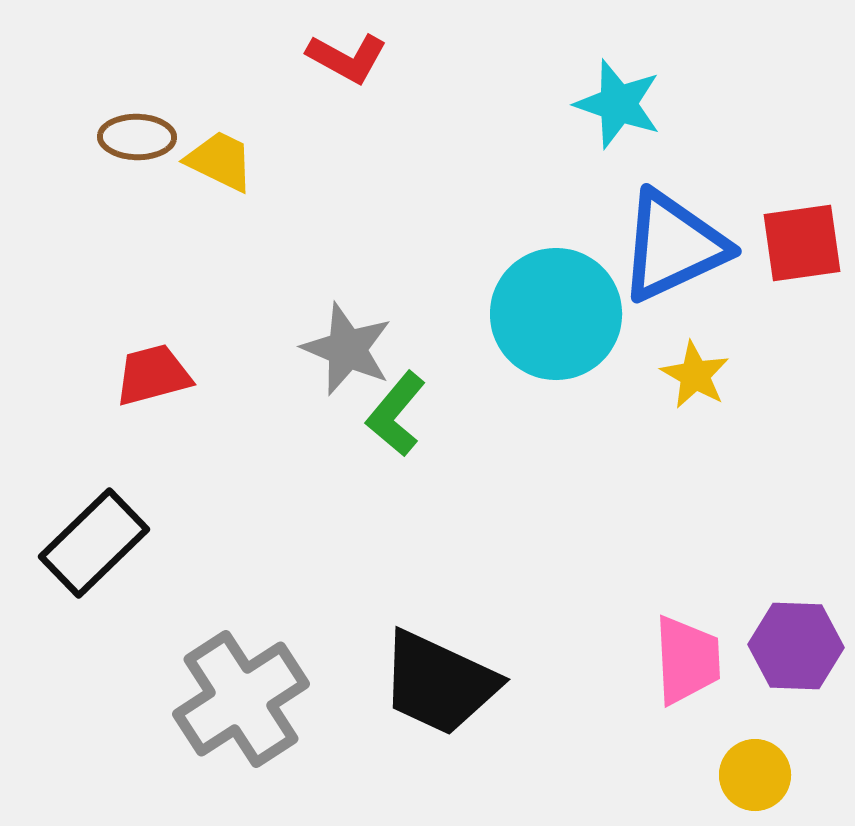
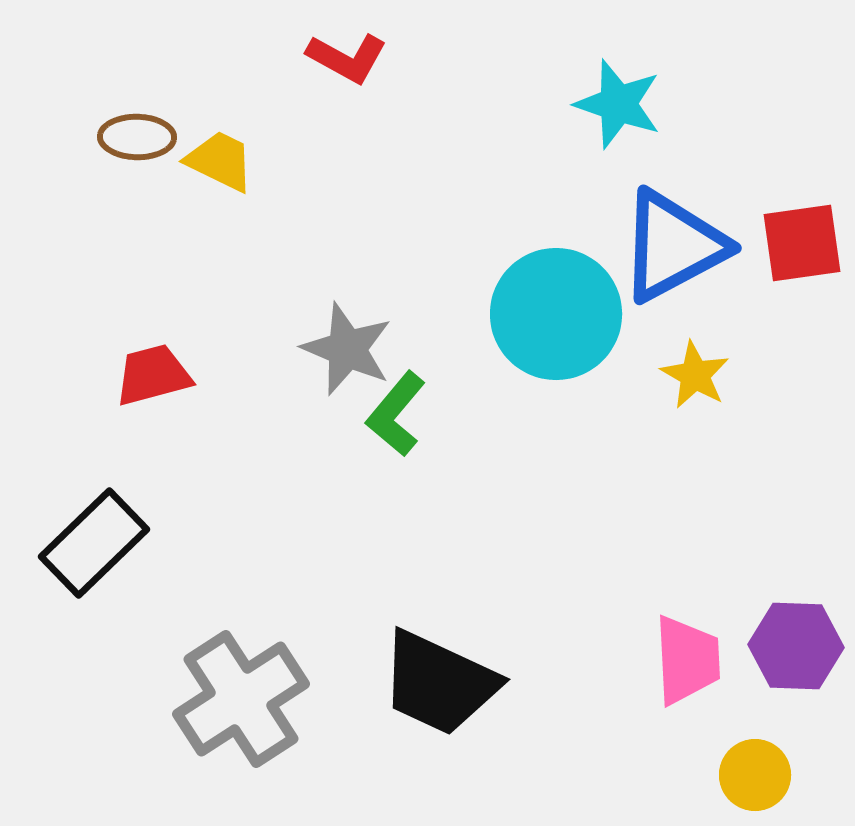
blue triangle: rotated 3 degrees counterclockwise
